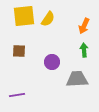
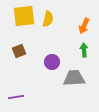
yellow semicircle: rotated 21 degrees counterclockwise
brown square: rotated 24 degrees counterclockwise
gray trapezoid: moved 3 px left, 1 px up
purple line: moved 1 px left, 2 px down
